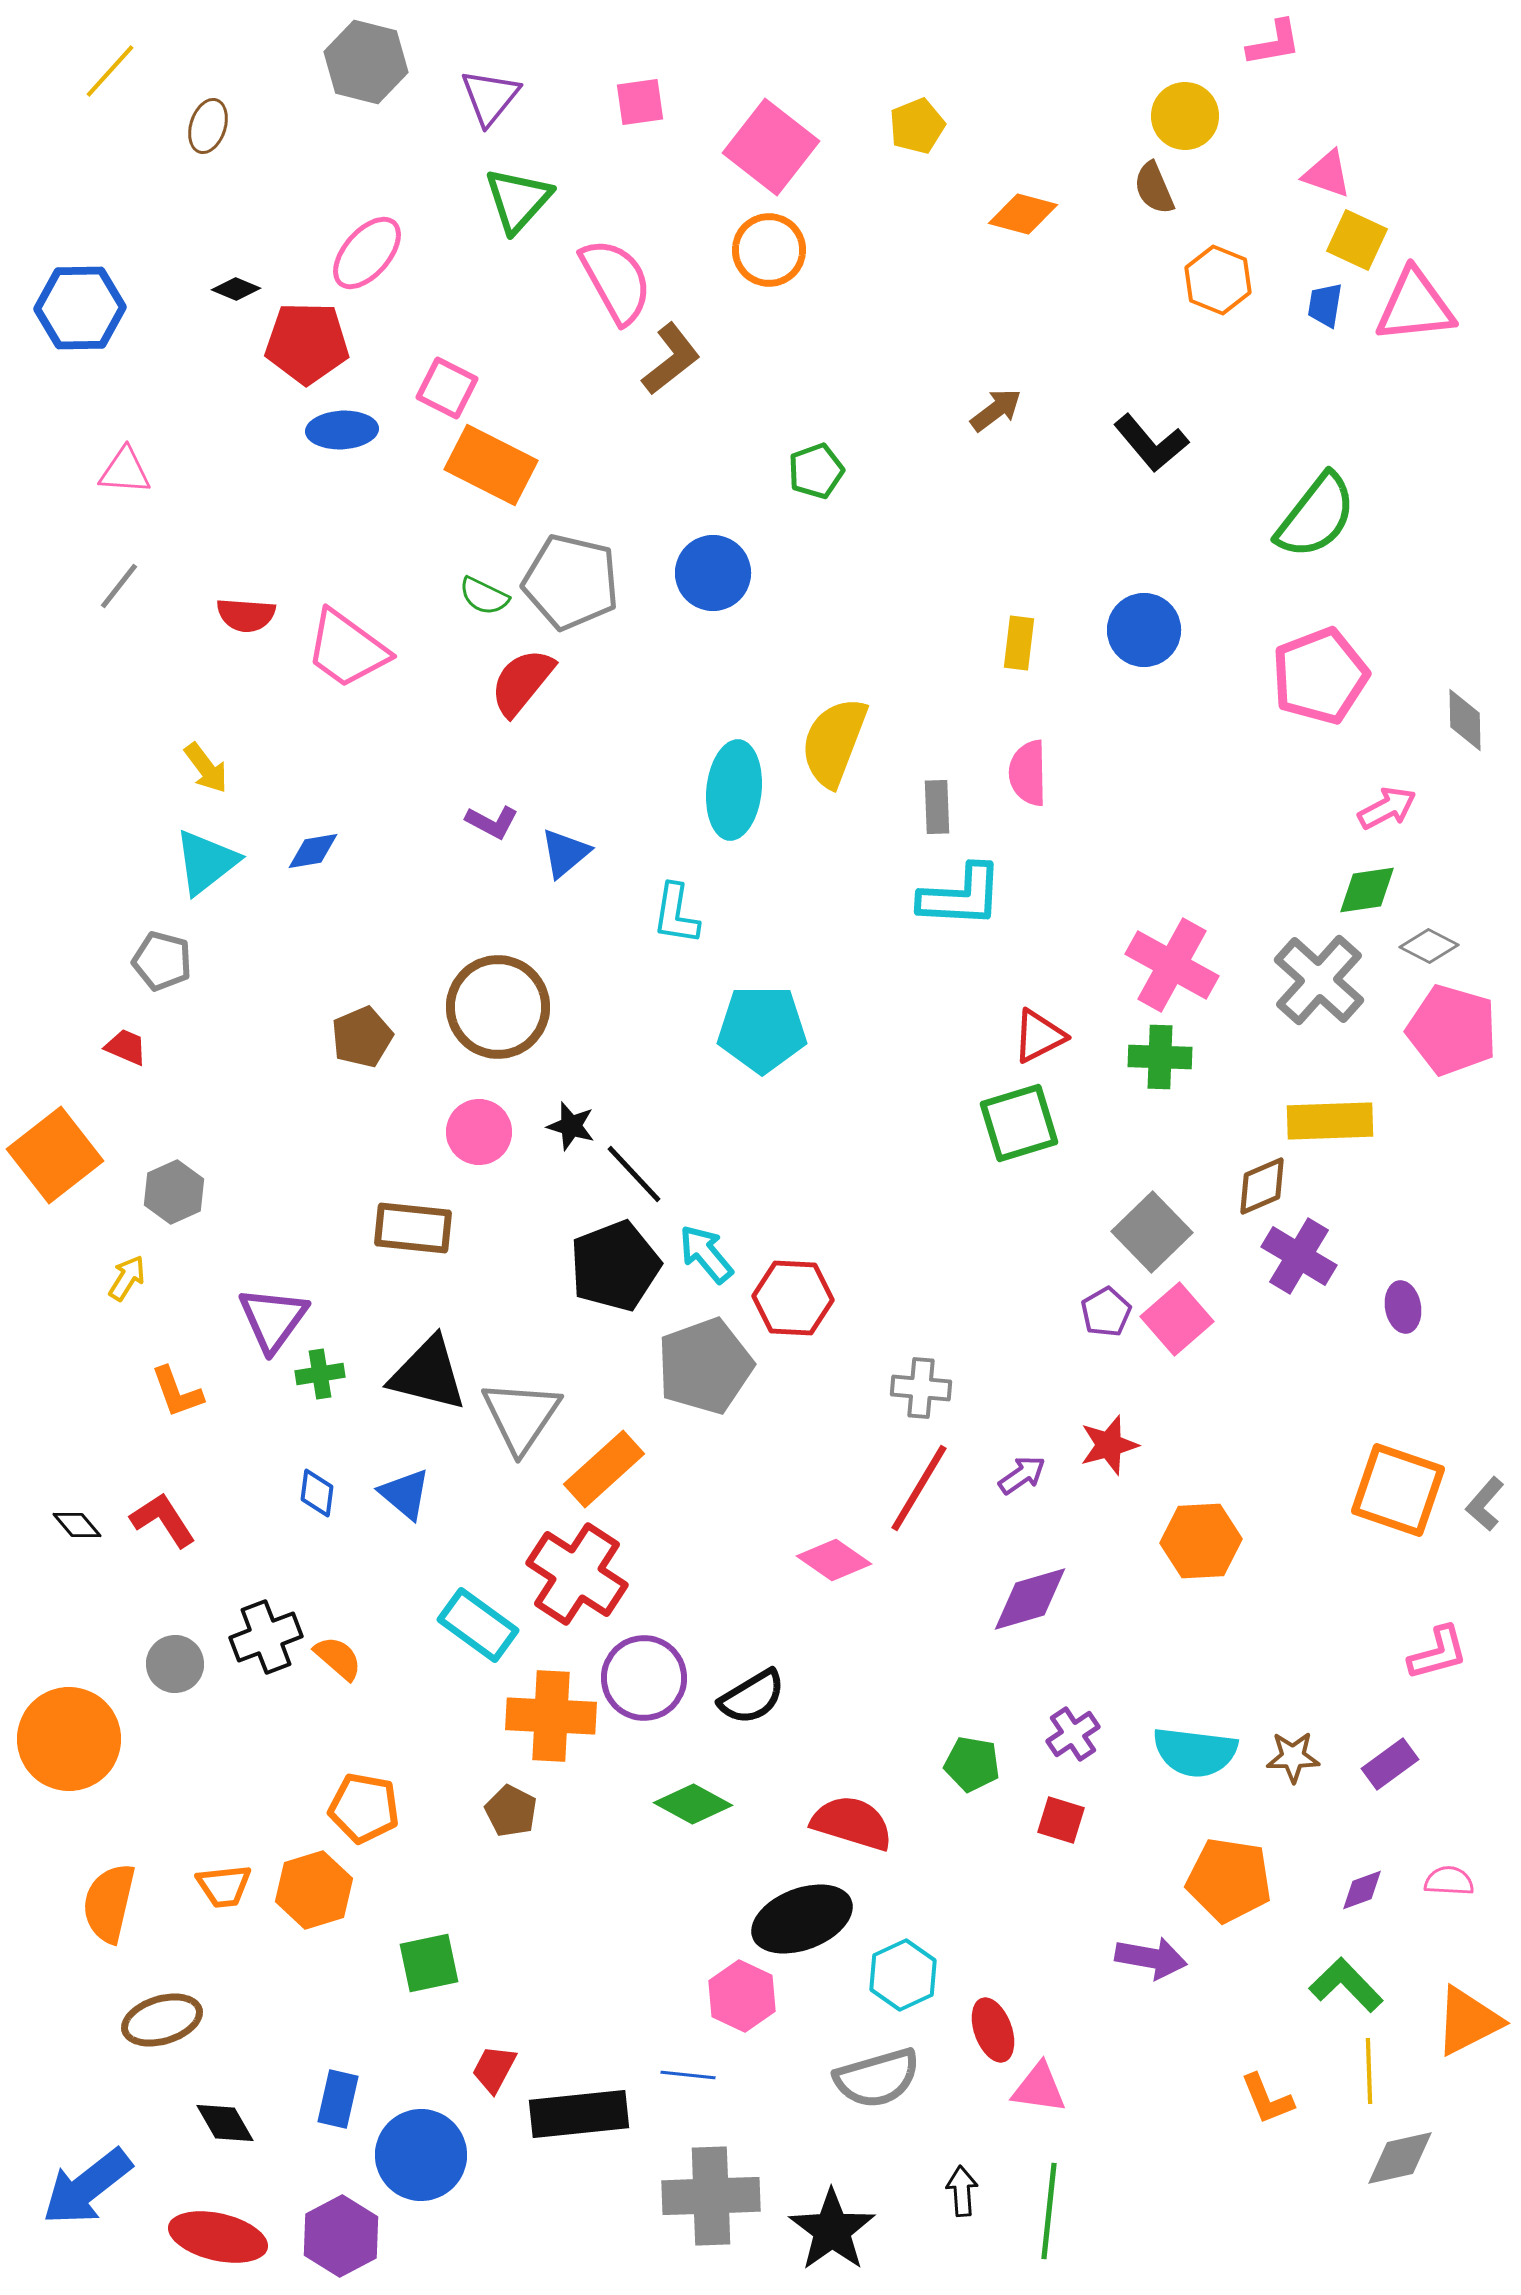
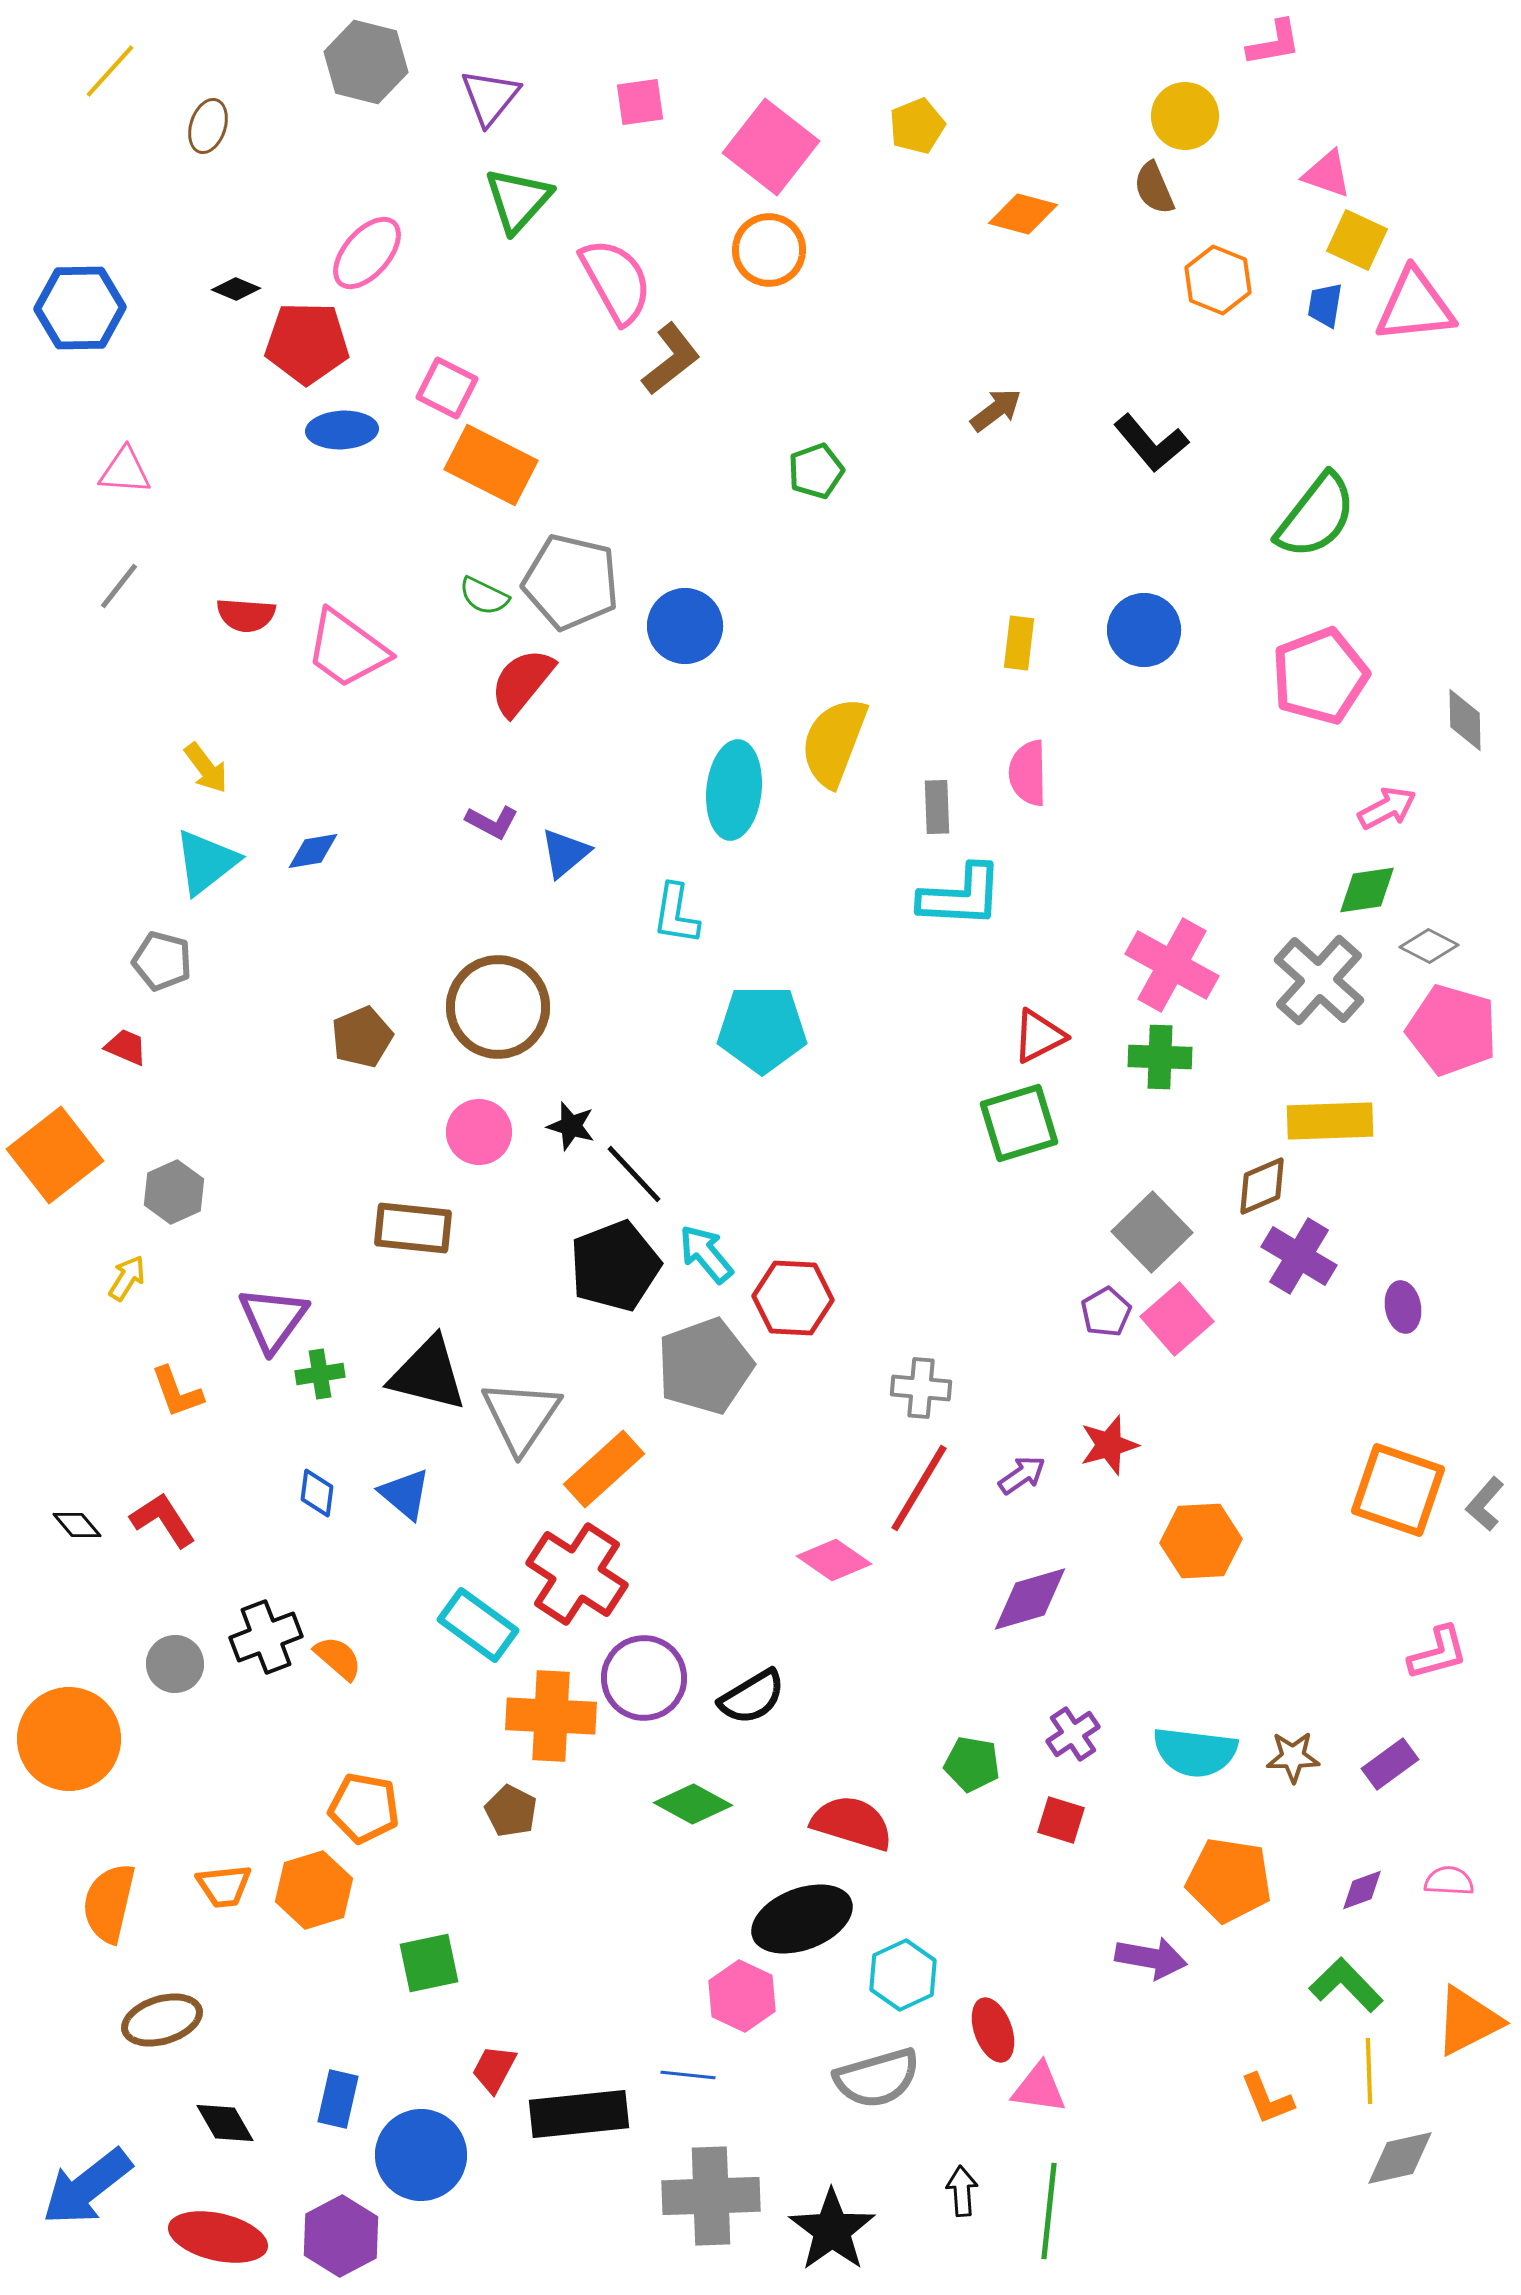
blue circle at (713, 573): moved 28 px left, 53 px down
